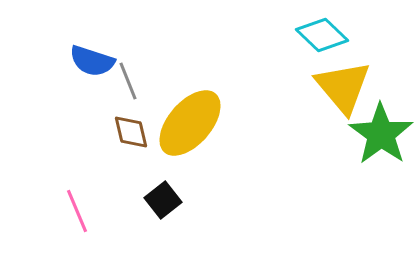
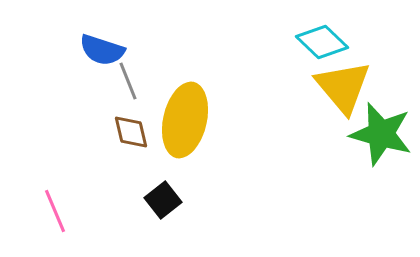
cyan diamond: moved 7 px down
blue semicircle: moved 10 px right, 11 px up
yellow ellipse: moved 5 px left, 3 px up; rotated 28 degrees counterclockwise
green star: rotated 20 degrees counterclockwise
pink line: moved 22 px left
